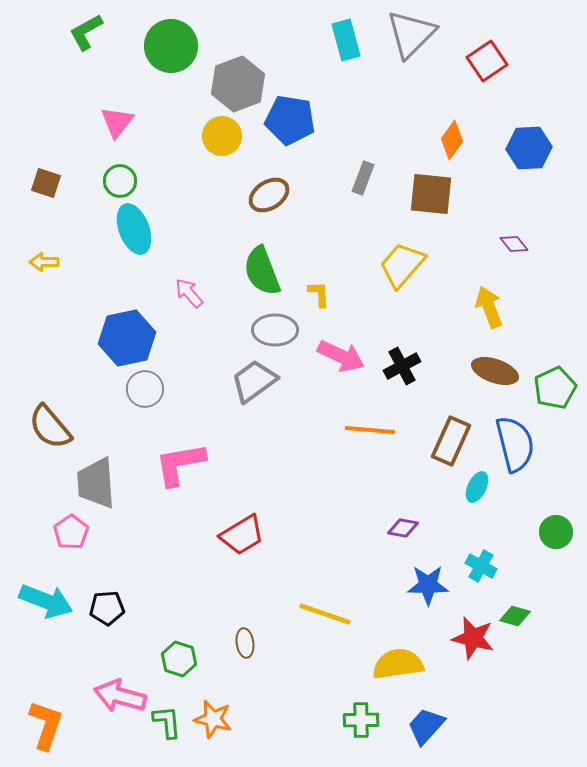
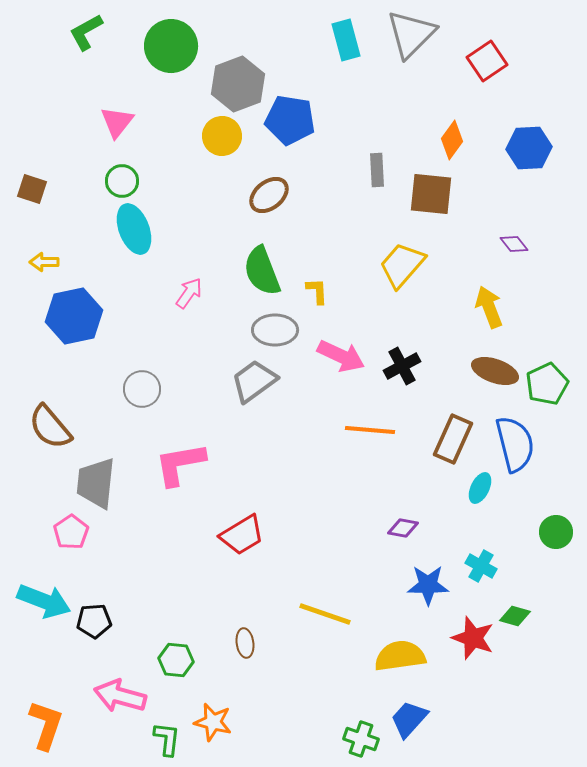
gray rectangle at (363, 178): moved 14 px right, 8 px up; rotated 24 degrees counterclockwise
green circle at (120, 181): moved 2 px right
brown square at (46, 183): moved 14 px left, 6 px down
brown ellipse at (269, 195): rotated 6 degrees counterclockwise
pink arrow at (189, 293): rotated 76 degrees clockwise
yellow L-shape at (319, 294): moved 2 px left, 3 px up
blue hexagon at (127, 338): moved 53 px left, 22 px up
green pentagon at (555, 388): moved 8 px left, 4 px up
gray circle at (145, 389): moved 3 px left
brown rectangle at (451, 441): moved 2 px right, 2 px up
gray trapezoid at (96, 483): rotated 10 degrees clockwise
cyan ellipse at (477, 487): moved 3 px right, 1 px down
cyan arrow at (46, 601): moved 2 px left
black pentagon at (107, 608): moved 13 px left, 13 px down
red star at (473, 638): rotated 6 degrees clockwise
green hexagon at (179, 659): moved 3 px left, 1 px down; rotated 12 degrees counterclockwise
yellow semicircle at (398, 664): moved 2 px right, 8 px up
orange star at (213, 719): moved 3 px down
green cross at (361, 720): moved 19 px down; rotated 20 degrees clockwise
green L-shape at (167, 722): moved 17 px down; rotated 12 degrees clockwise
blue trapezoid at (426, 726): moved 17 px left, 7 px up
